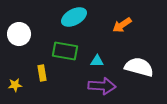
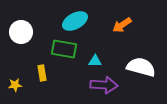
cyan ellipse: moved 1 px right, 4 px down
white circle: moved 2 px right, 2 px up
green rectangle: moved 1 px left, 2 px up
cyan triangle: moved 2 px left
white semicircle: moved 2 px right
purple arrow: moved 2 px right, 1 px up
